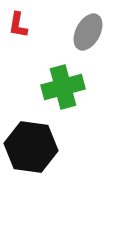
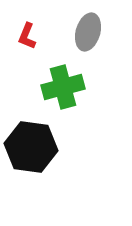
red L-shape: moved 9 px right, 11 px down; rotated 12 degrees clockwise
gray ellipse: rotated 12 degrees counterclockwise
